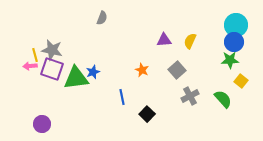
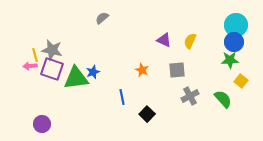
gray semicircle: rotated 152 degrees counterclockwise
purple triangle: rotated 28 degrees clockwise
gray square: rotated 36 degrees clockwise
